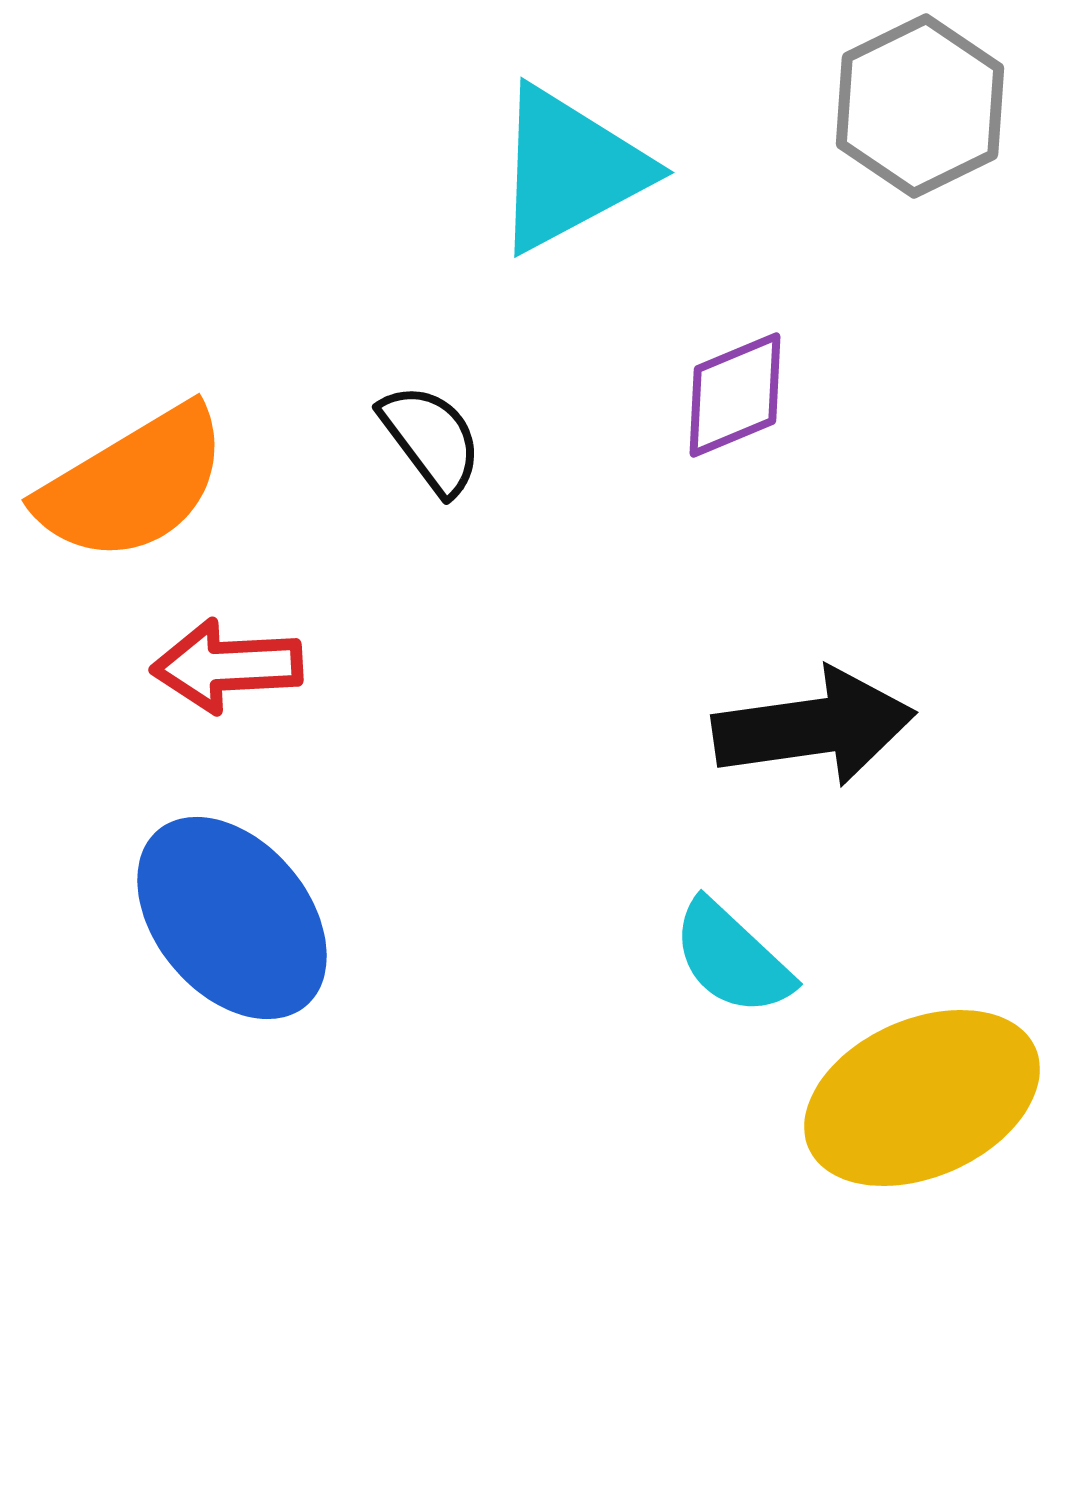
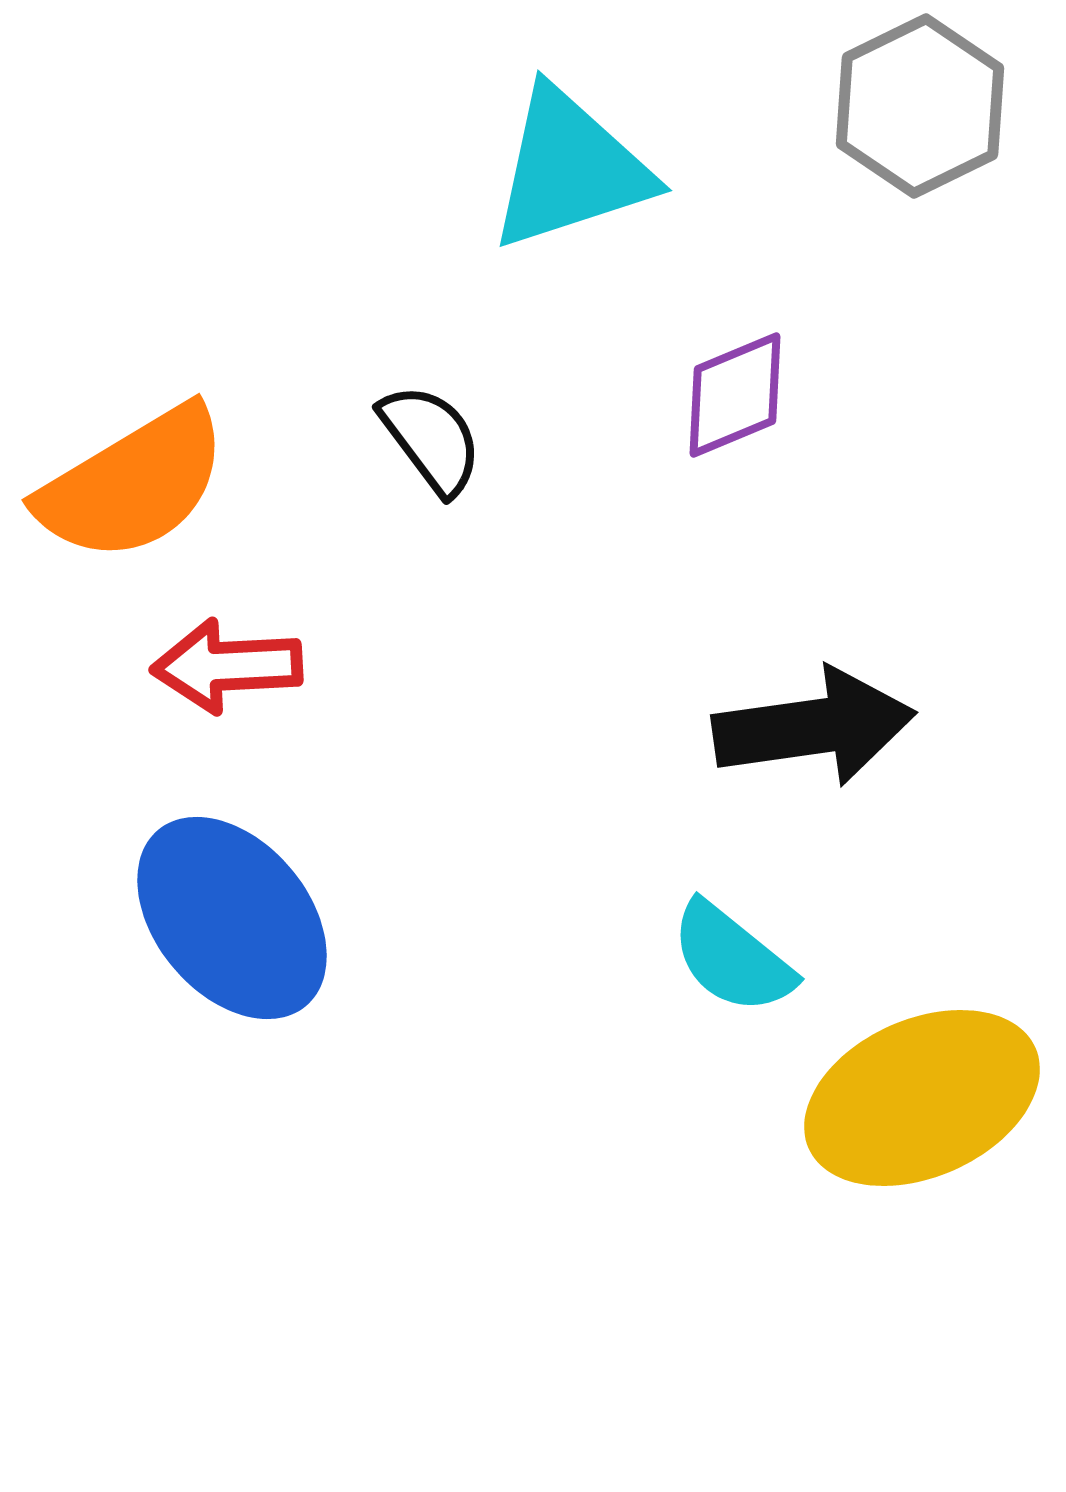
cyan triangle: rotated 10 degrees clockwise
cyan semicircle: rotated 4 degrees counterclockwise
